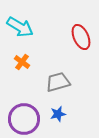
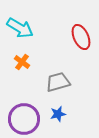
cyan arrow: moved 1 px down
